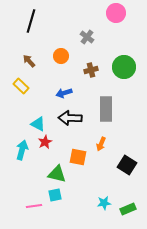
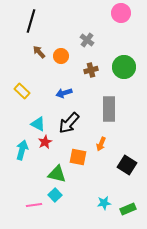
pink circle: moved 5 px right
gray cross: moved 3 px down
brown arrow: moved 10 px right, 9 px up
yellow rectangle: moved 1 px right, 5 px down
gray rectangle: moved 3 px right
black arrow: moved 1 px left, 5 px down; rotated 50 degrees counterclockwise
cyan square: rotated 32 degrees counterclockwise
pink line: moved 1 px up
